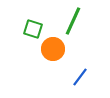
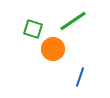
green line: rotated 32 degrees clockwise
blue line: rotated 18 degrees counterclockwise
